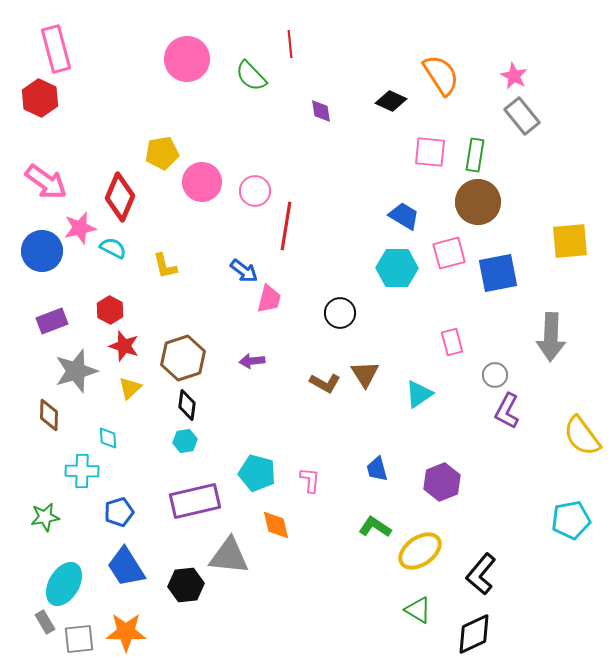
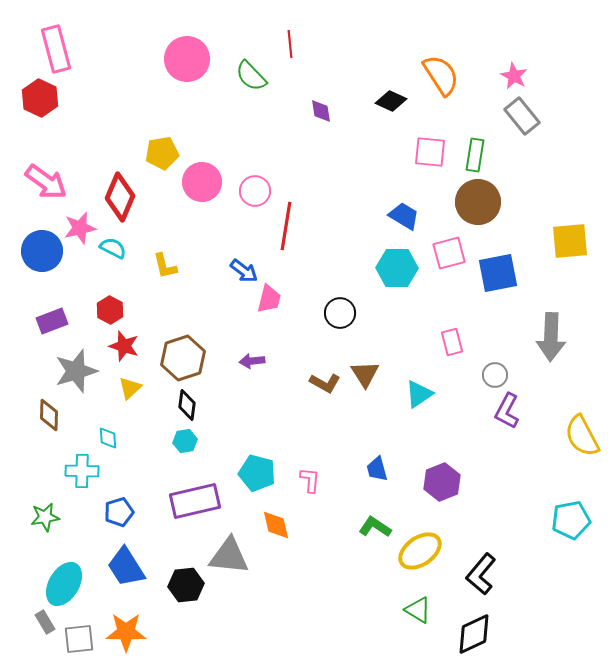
yellow semicircle at (582, 436): rotated 9 degrees clockwise
